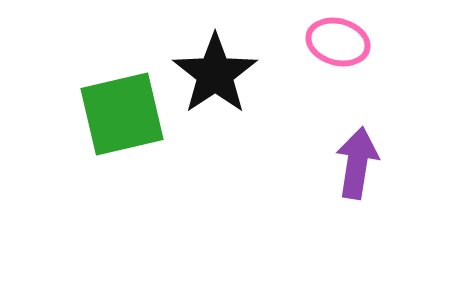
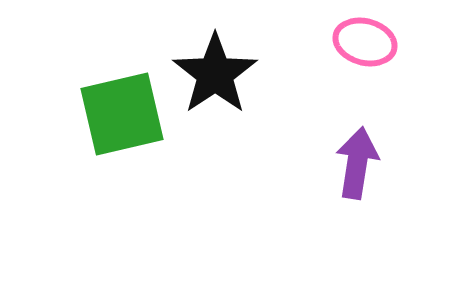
pink ellipse: moved 27 px right
